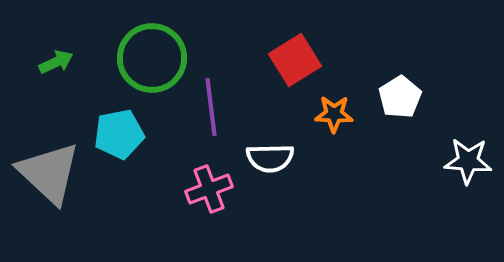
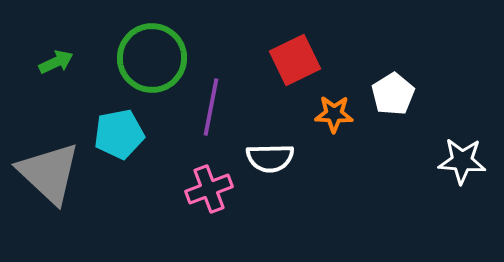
red square: rotated 6 degrees clockwise
white pentagon: moved 7 px left, 3 px up
purple line: rotated 18 degrees clockwise
white star: moved 6 px left
